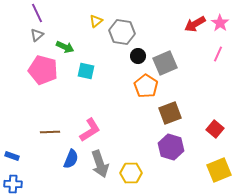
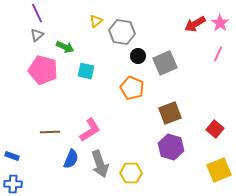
orange pentagon: moved 14 px left, 2 px down; rotated 10 degrees counterclockwise
